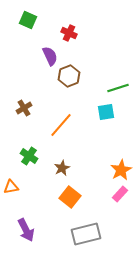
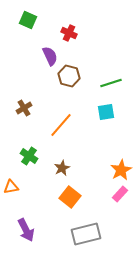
brown hexagon: rotated 25 degrees counterclockwise
green line: moved 7 px left, 5 px up
